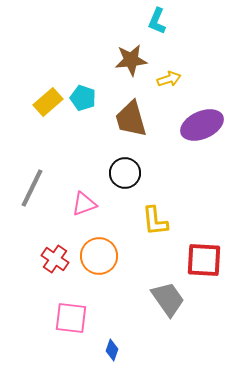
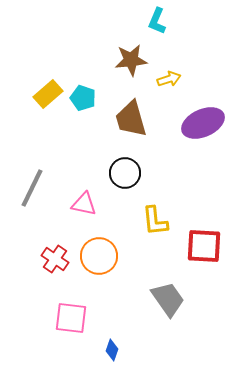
yellow rectangle: moved 8 px up
purple ellipse: moved 1 px right, 2 px up
pink triangle: rotated 32 degrees clockwise
red square: moved 14 px up
